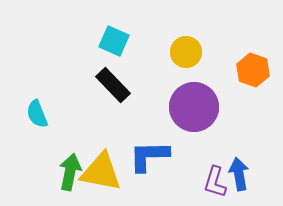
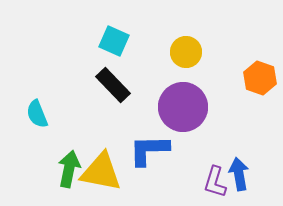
orange hexagon: moved 7 px right, 8 px down
purple circle: moved 11 px left
blue L-shape: moved 6 px up
green arrow: moved 1 px left, 3 px up
